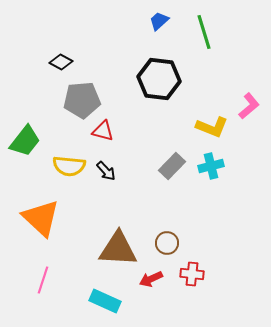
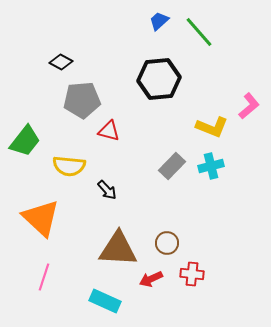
green line: moved 5 px left; rotated 24 degrees counterclockwise
black hexagon: rotated 12 degrees counterclockwise
red triangle: moved 6 px right
black arrow: moved 1 px right, 19 px down
pink line: moved 1 px right, 3 px up
